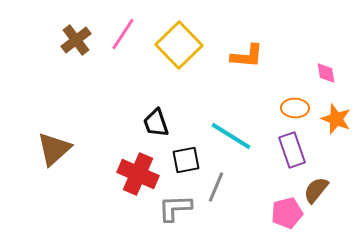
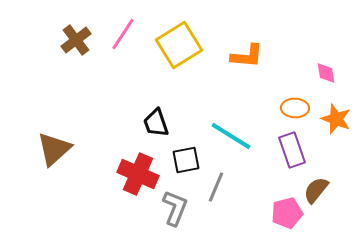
yellow square: rotated 12 degrees clockwise
gray L-shape: rotated 114 degrees clockwise
